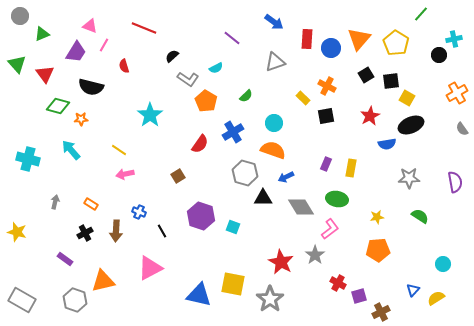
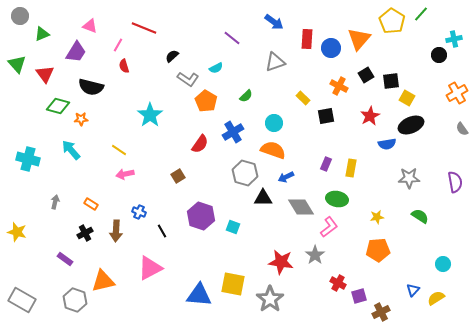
yellow pentagon at (396, 43): moved 4 px left, 22 px up
pink line at (104, 45): moved 14 px right
orange cross at (327, 86): moved 12 px right
pink L-shape at (330, 229): moved 1 px left, 2 px up
red star at (281, 262): rotated 20 degrees counterclockwise
blue triangle at (199, 295): rotated 8 degrees counterclockwise
